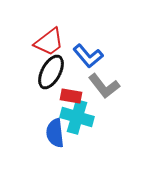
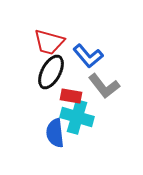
red trapezoid: rotated 52 degrees clockwise
